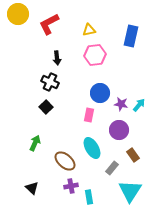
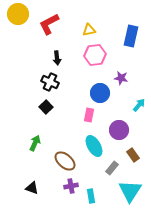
purple star: moved 26 px up
cyan ellipse: moved 2 px right, 2 px up
black triangle: rotated 24 degrees counterclockwise
cyan rectangle: moved 2 px right, 1 px up
